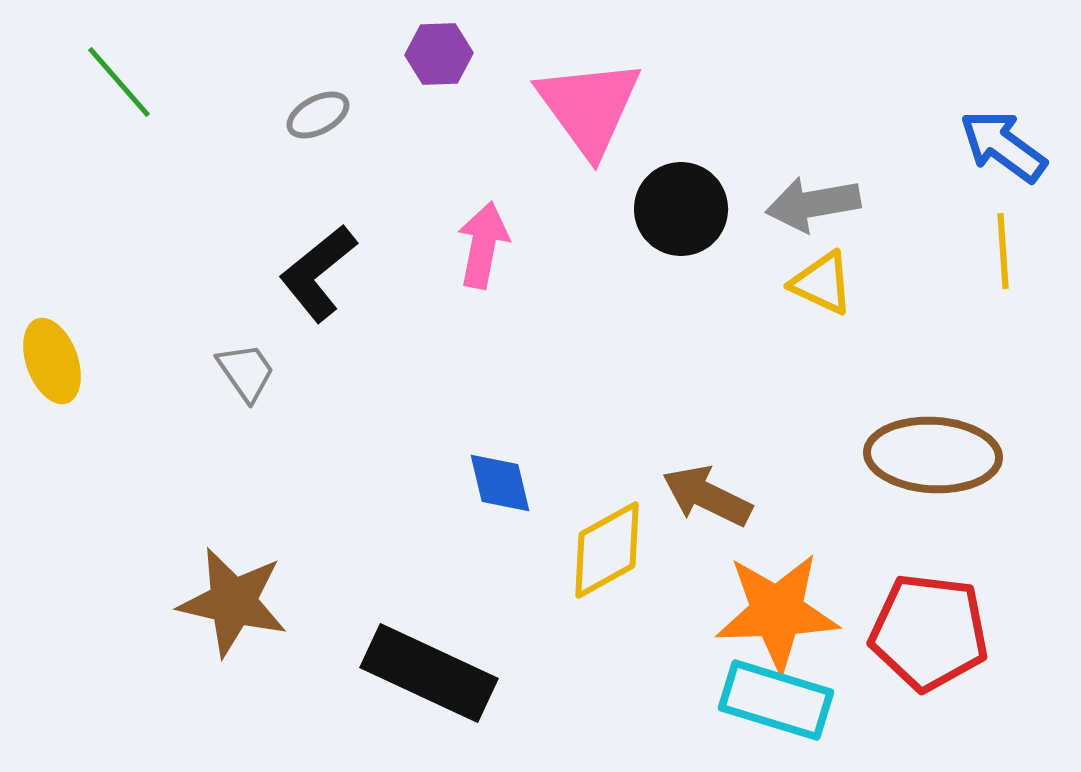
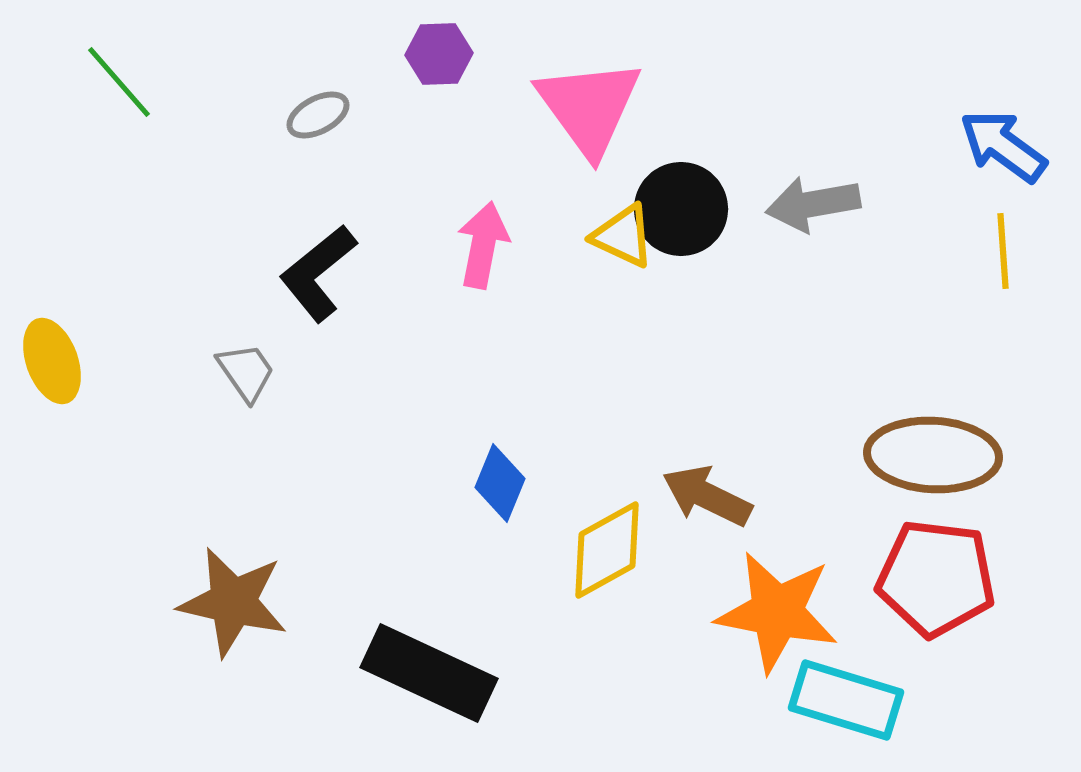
yellow triangle: moved 199 px left, 47 px up
blue diamond: rotated 36 degrees clockwise
orange star: rotated 13 degrees clockwise
red pentagon: moved 7 px right, 54 px up
cyan rectangle: moved 70 px right
